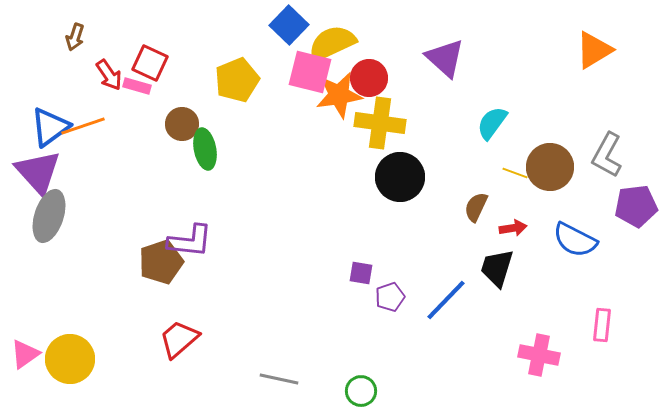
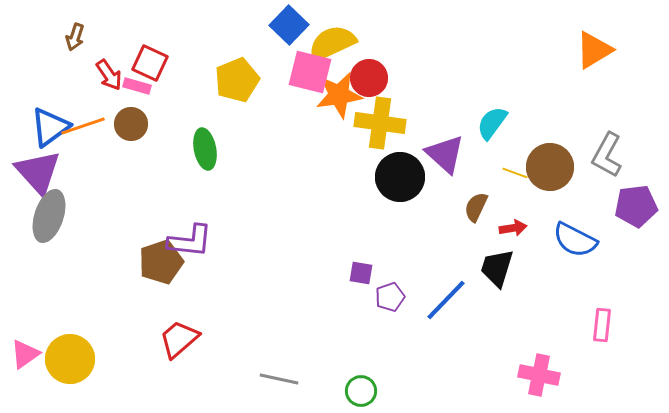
purple triangle at (445, 58): moved 96 px down
brown circle at (182, 124): moved 51 px left
pink cross at (539, 355): moved 20 px down
